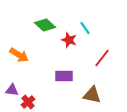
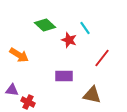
red cross: rotated 24 degrees counterclockwise
